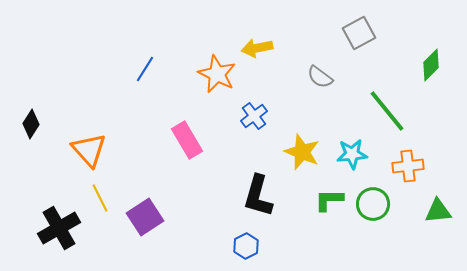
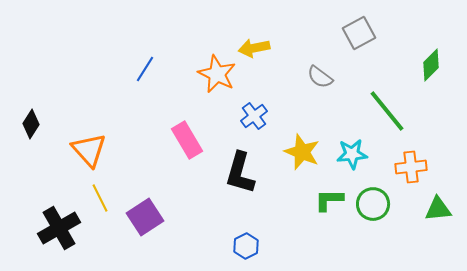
yellow arrow: moved 3 px left
orange cross: moved 3 px right, 1 px down
black L-shape: moved 18 px left, 23 px up
green triangle: moved 2 px up
